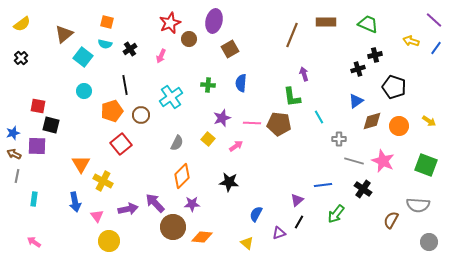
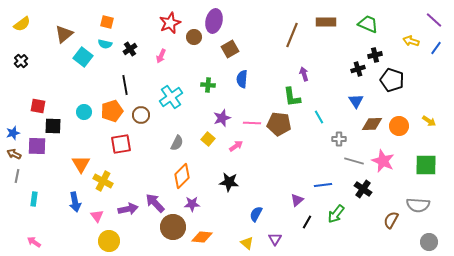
brown circle at (189, 39): moved 5 px right, 2 px up
black cross at (21, 58): moved 3 px down
blue semicircle at (241, 83): moved 1 px right, 4 px up
black pentagon at (394, 87): moved 2 px left, 7 px up
cyan circle at (84, 91): moved 21 px down
blue triangle at (356, 101): rotated 28 degrees counterclockwise
brown diamond at (372, 121): moved 3 px down; rotated 15 degrees clockwise
black square at (51, 125): moved 2 px right, 1 px down; rotated 12 degrees counterclockwise
red square at (121, 144): rotated 30 degrees clockwise
green square at (426, 165): rotated 20 degrees counterclockwise
black line at (299, 222): moved 8 px right
purple triangle at (279, 233): moved 4 px left, 6 px down; rotated 40 degrees counterclockwise
